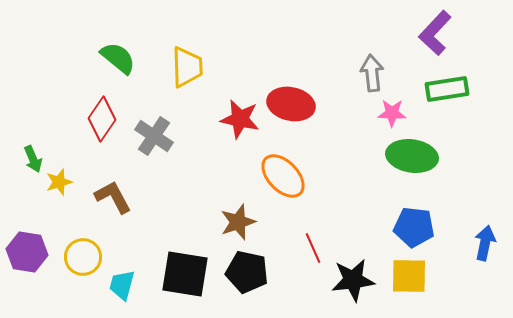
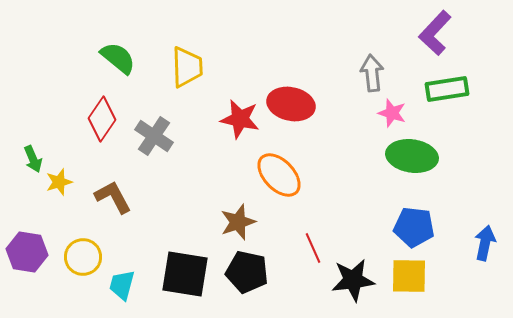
pink star: rotated 16 degrees clockwise
orange ellipse: moved 4 px left, 1 px up
